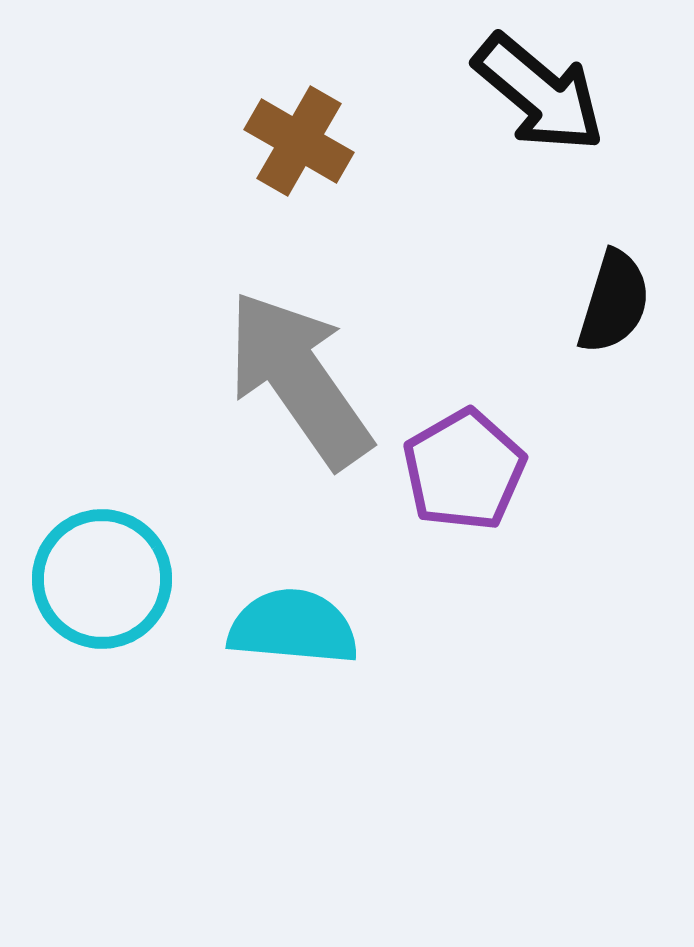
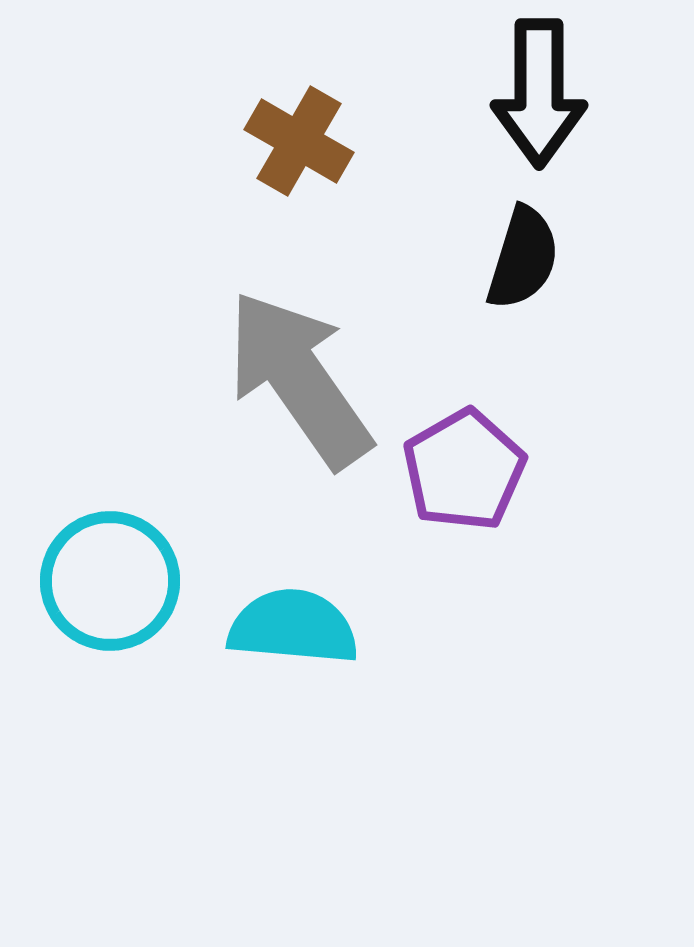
black arrow: rotated 50 degrees clockwise
black semicircle: moved 91 px left, 44 px up
cyan circle: moved 8 px right, 2 px down
